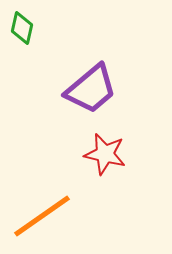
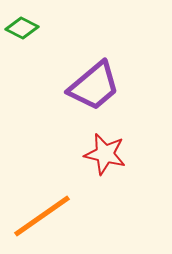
green diamond: rotated 76 degrees counterclockwise
purple trapezoid: moved 3 px right, 3 px up
